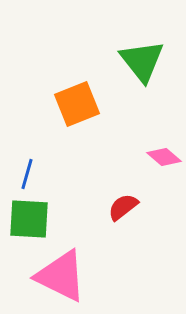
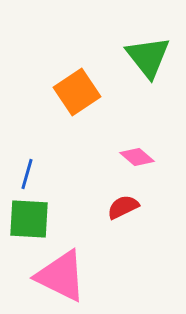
green triangle: moved 6 px right, 4 px up
orange square: moved 12 px up; rotated 12 degrees counterclockwise
pink diamond: moved 27 px left
red semicircle: rotated 12 degrees clockwise
